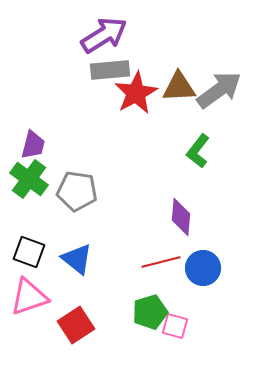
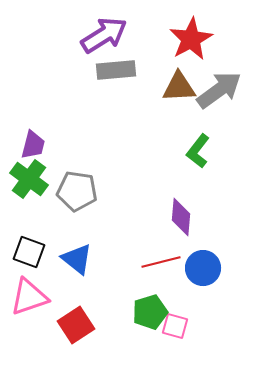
gray rectangle: moved 6 px right
red star: moved 55 px right, 54 px up
